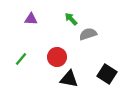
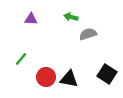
green arrow: moved 2 px up; rotated 32 degrees counterclockwise
red circle: moved 11 px left, 20 px down
